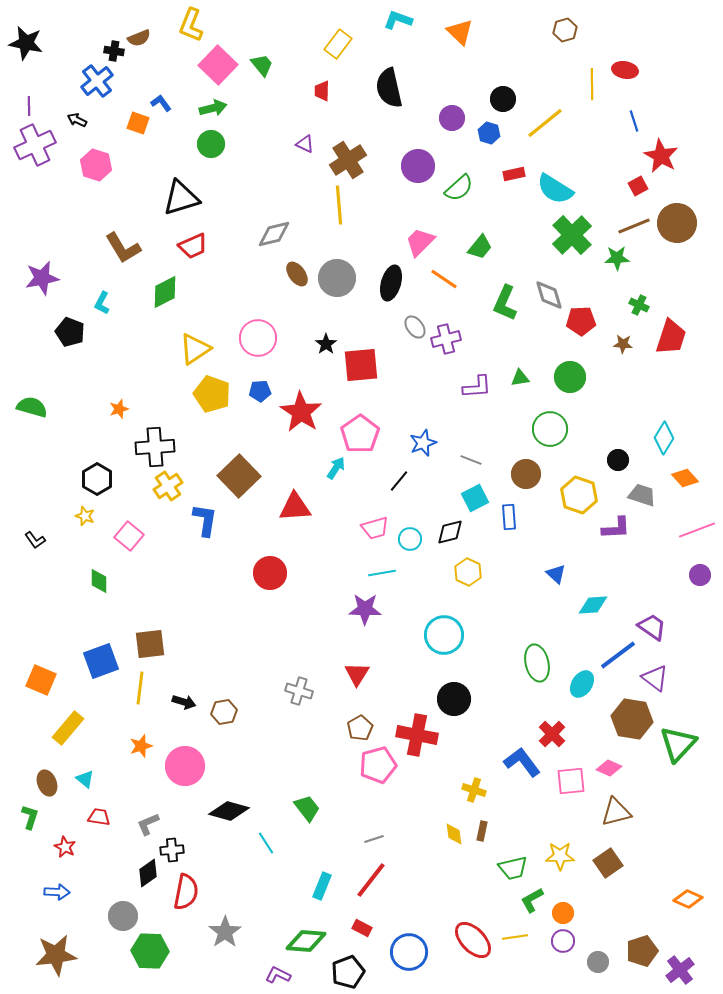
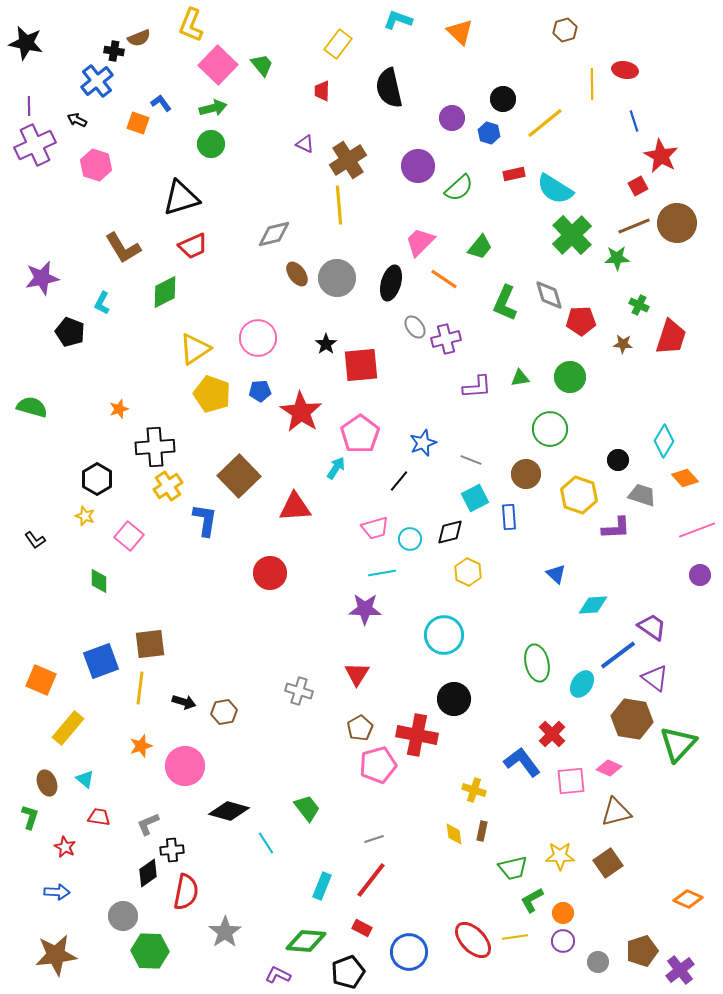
cyan diamond at (664, 438): moved 3 px down
